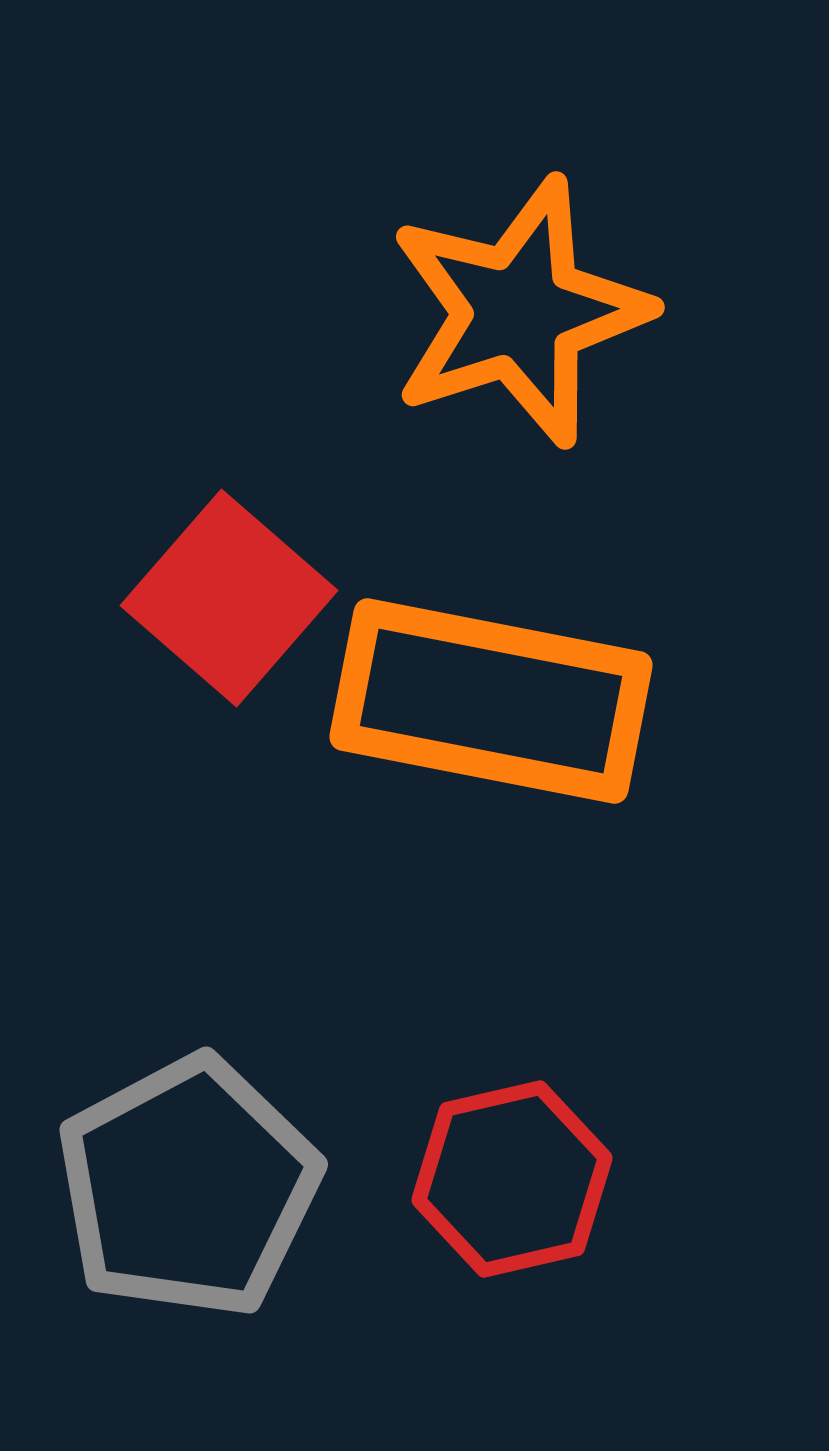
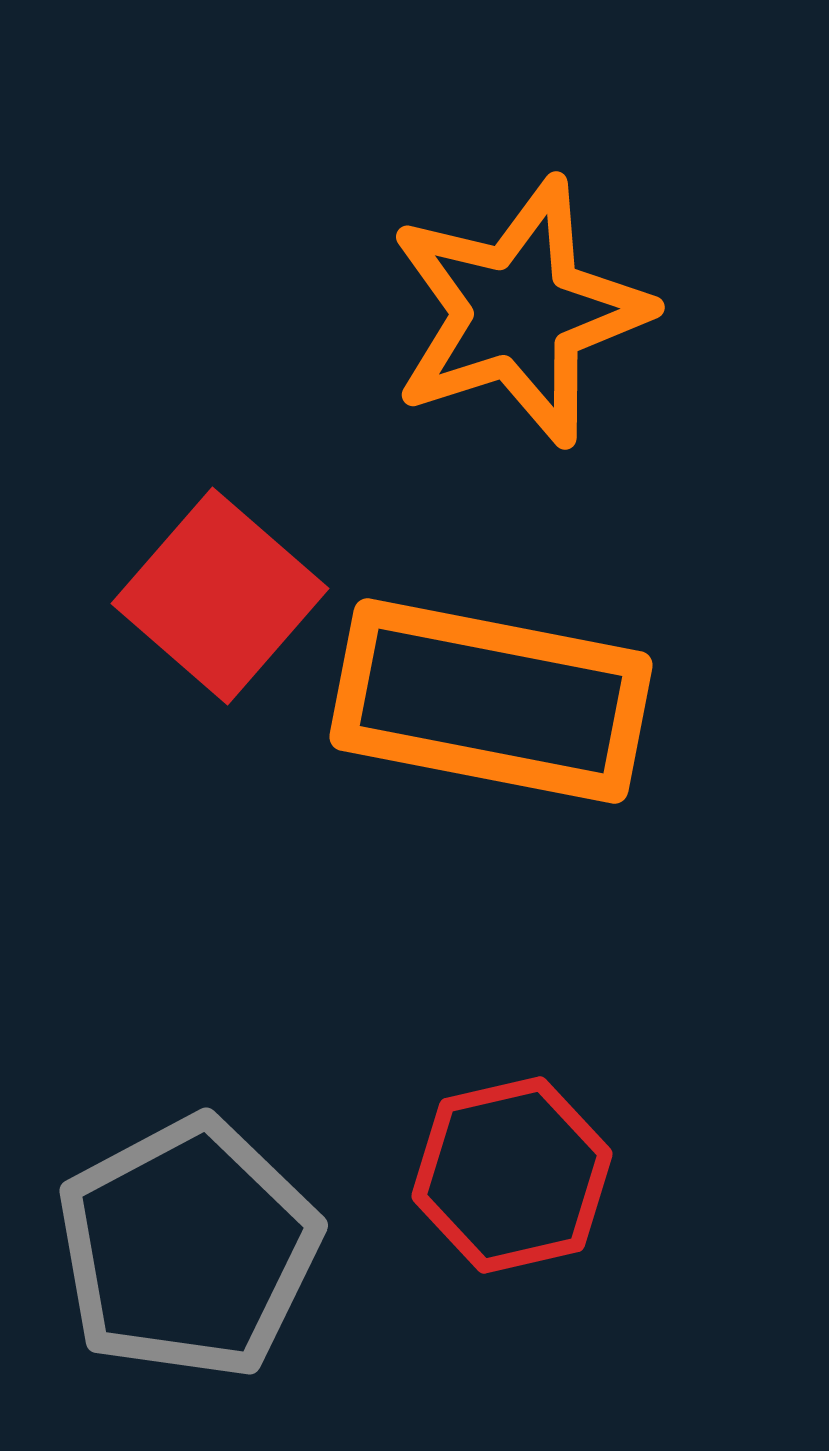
red square: moved 9 px left, 2 px up
red hexagon: moved 4 px up
gray pentagon: moved 61 px down
